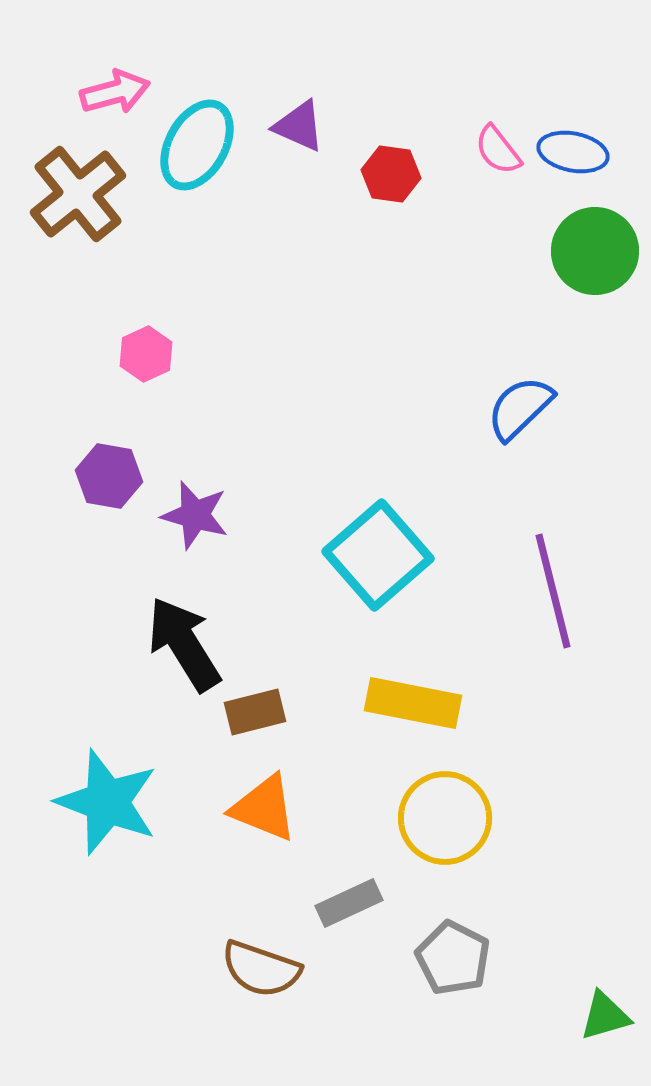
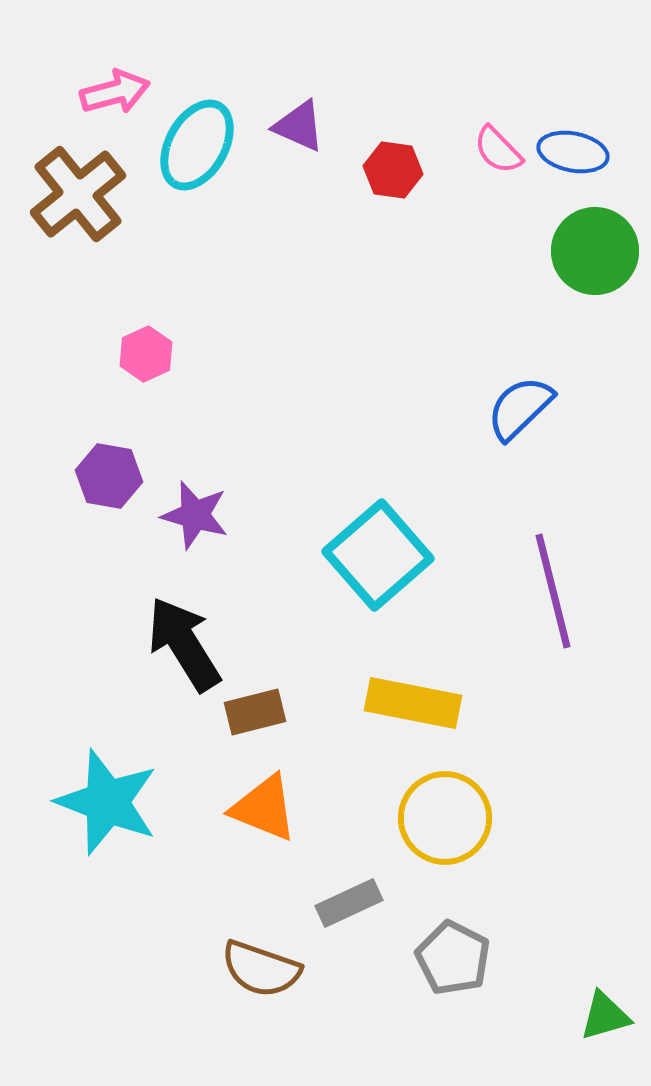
pink semicircle: rotated 6 degrees counterclockwise
red hexagon: moved 2 px right, 4 px up
